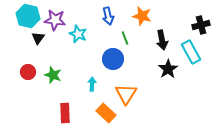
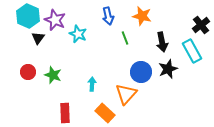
cyan hexagon: rotated 10 degrees clockwise
purple star: rotated 15 degrees clockwise
black cross: rotated 24 degrees counterclockwise
black arrow: moved 2 px down
cyan rectangle: moved 1 px right, 1 px up
blue circle: moved 28 px right, 13 px down
black star: rotated 12 degrees clockwise
orange triangle: rotated 10 degrees clockwise
orange rectangle: moved 1 px left
